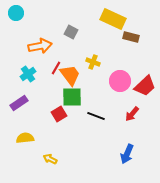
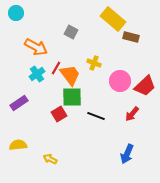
yellow rectangle: rotated 15 degrees clockwise
orange arrow: moved 4 px left, 1 px down; rotated 40 degrees clockwise
yellow cross: moved 1 px right, 1 px down
cyan cross: moved 9 px right
yellow semicircle: moved 7 px left, 7 px down
